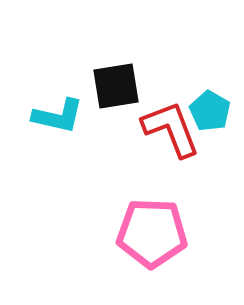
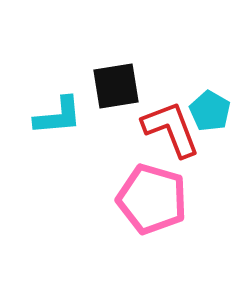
cyan L-shape: rotated 18 degrees counterclockwise
pink pentagon: moved 34 px up; rotated 14 degrees clockwise
